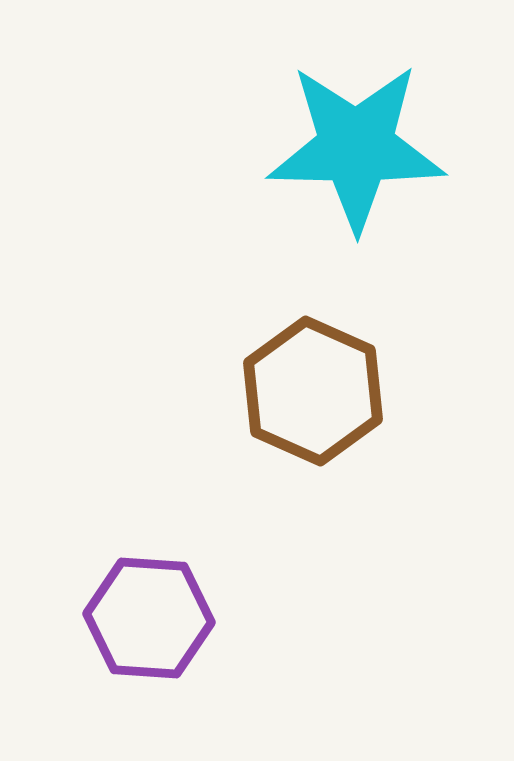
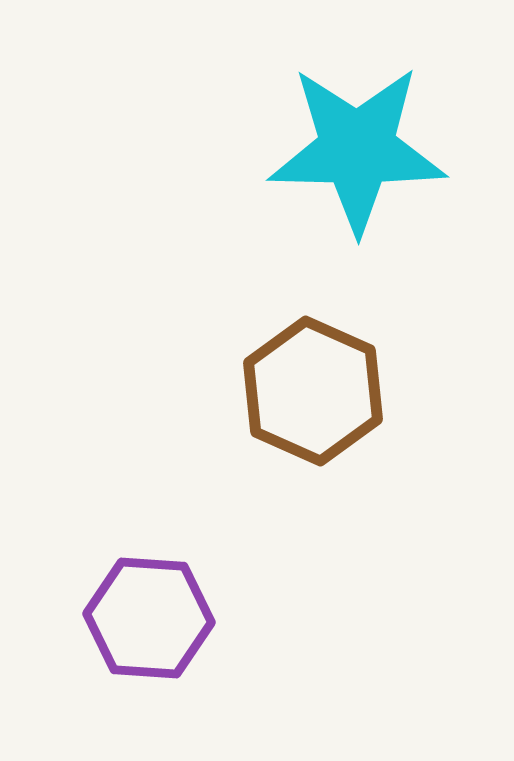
cyan star: moved 1 px right, 2 px down
